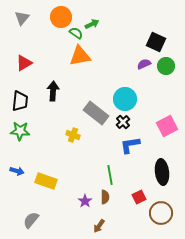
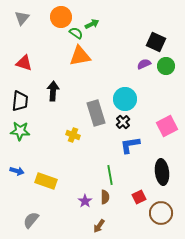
red triangle: rotated 48 degrees clockwise
gray rectangle: rotated 35 degrees clockwise
